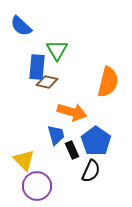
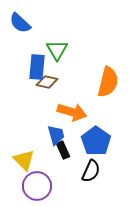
blue semicircle: moved 1 px left, 3 px up
black rectangle: moved 9 px left
